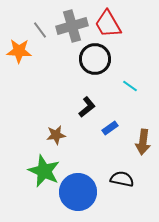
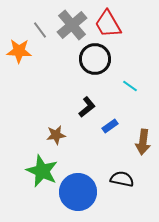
gray cross: moved 1 px up; rotated 24 degrees counterclockwise
blue rectangle: moved 2 px up
green star: moved 2 px left
